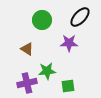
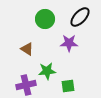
green circle: moved 3 px right, 1 px up
purple cross: moved 1 px left, 2 px down
